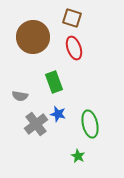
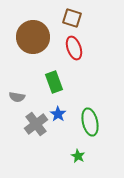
gray semicircle: moved 3 px left, 1 px down
blue star: rotated 21 degrees clockwise
green ellipse: moved 2 px up
